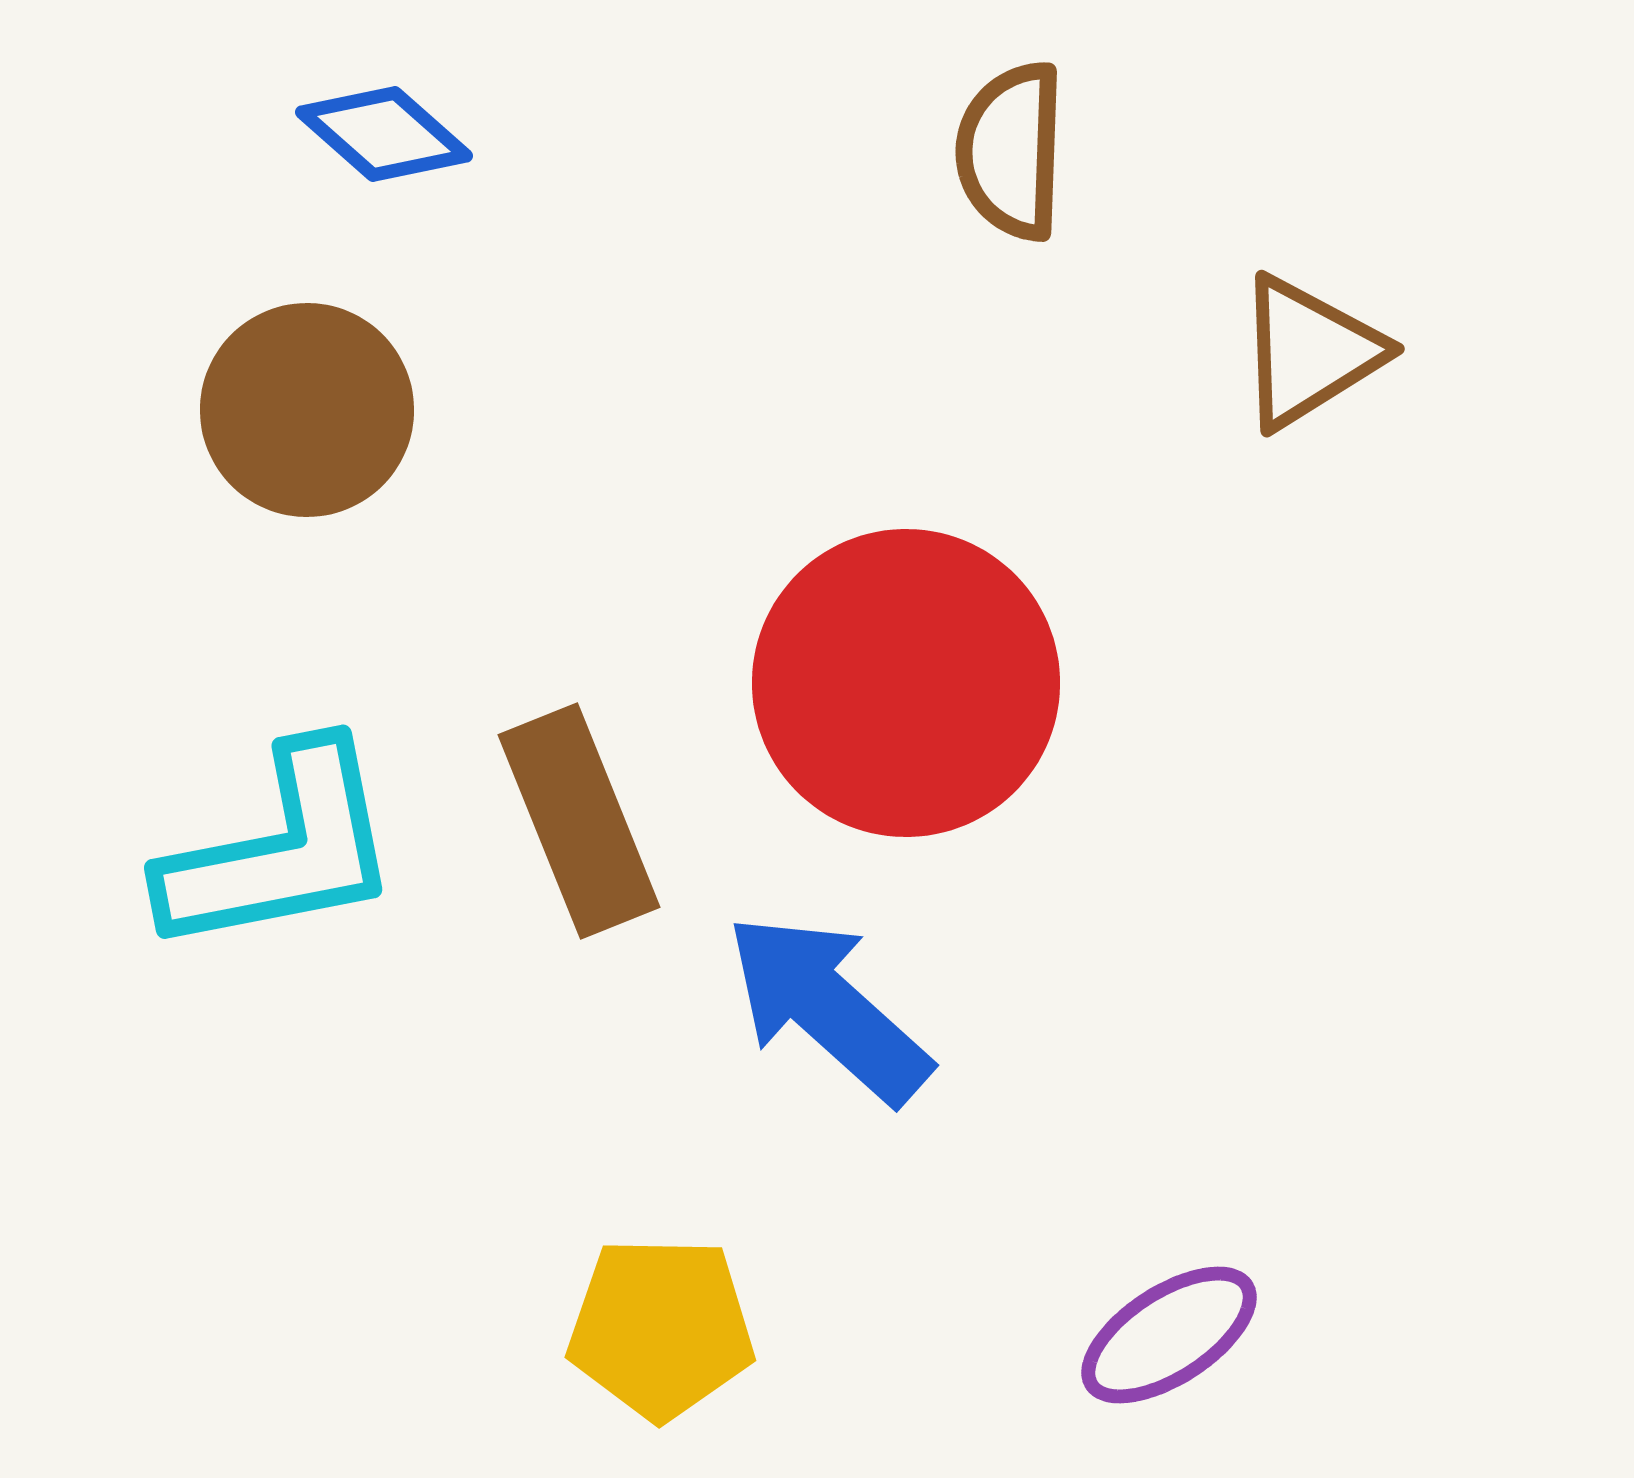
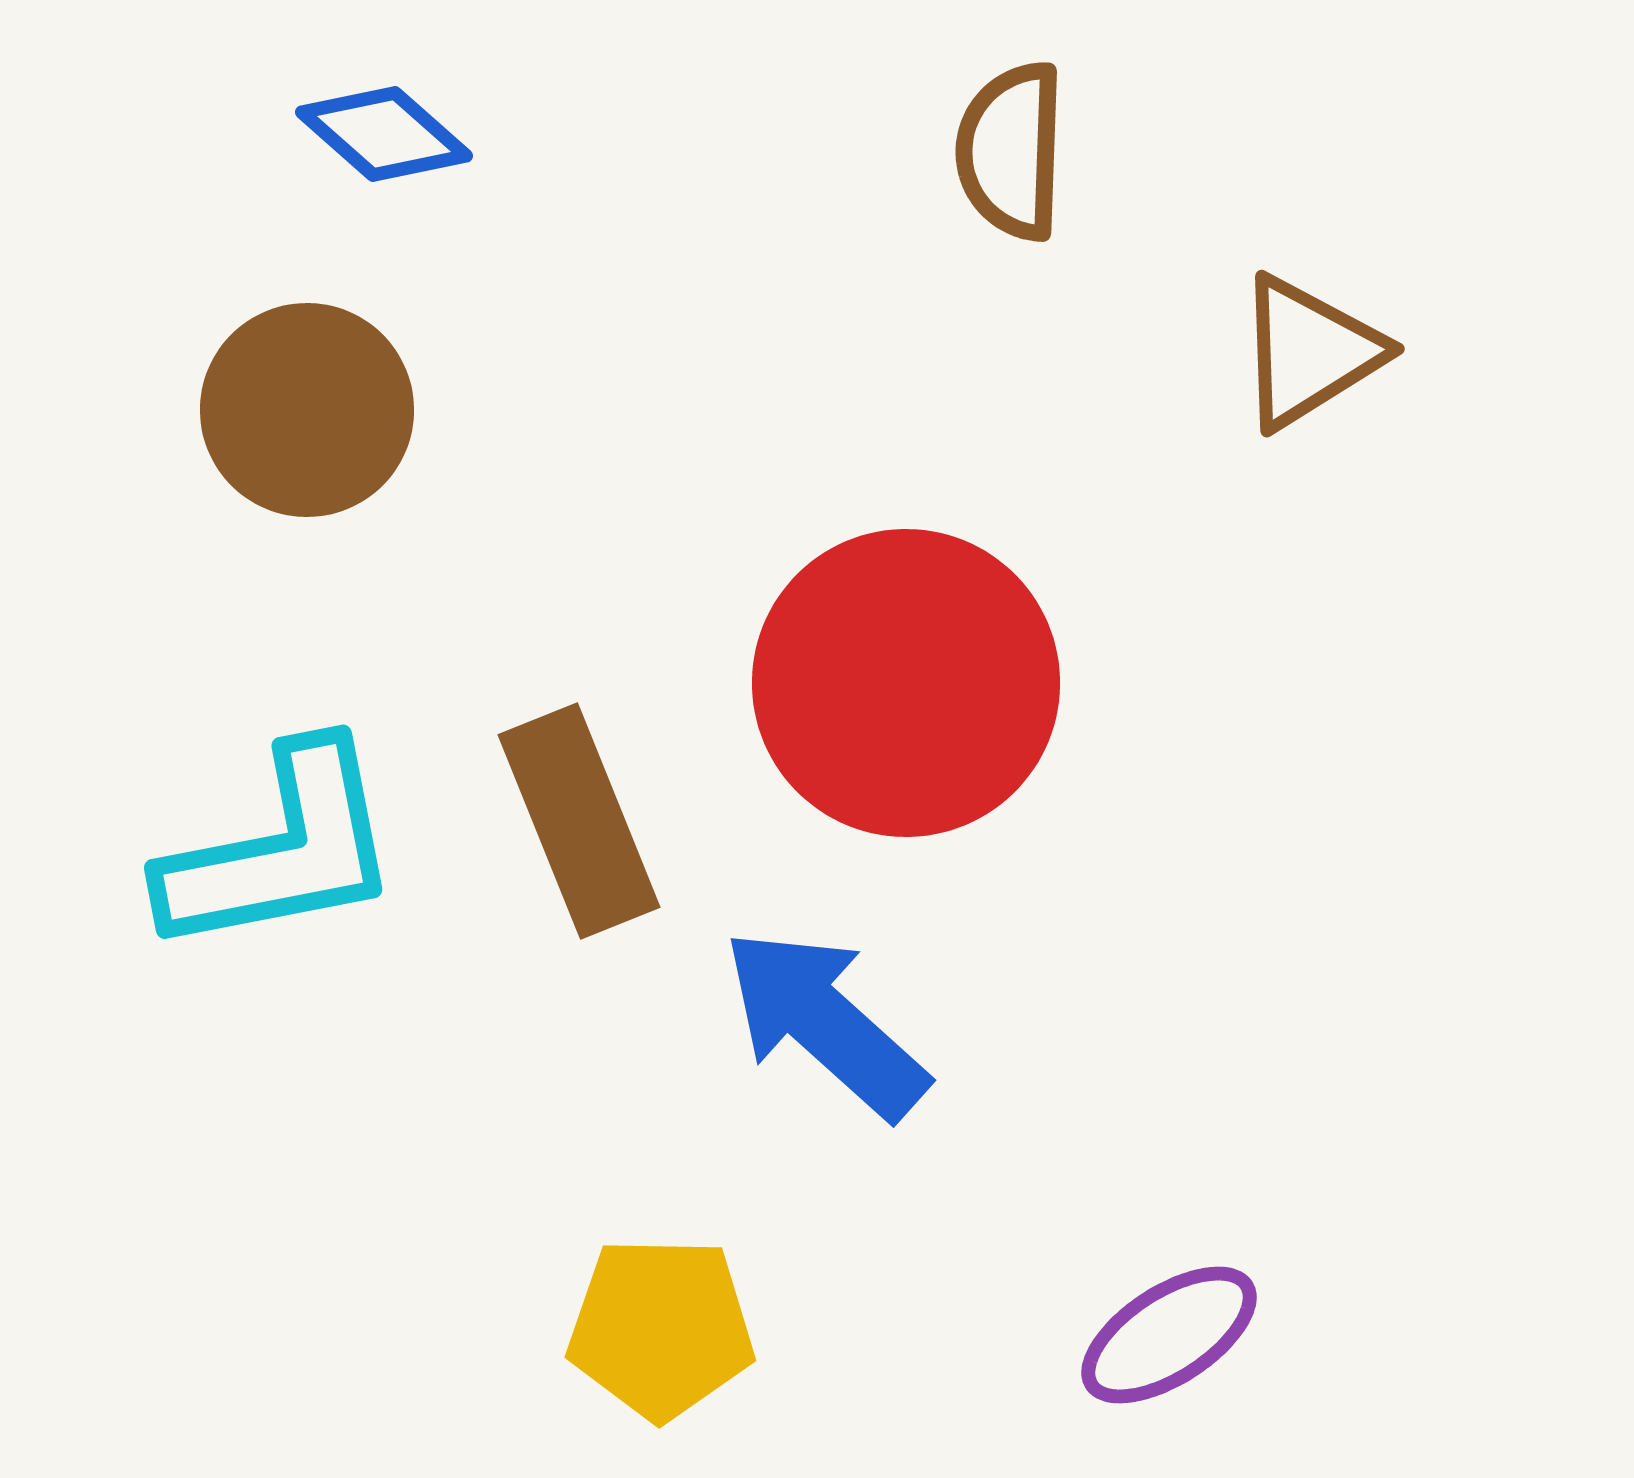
blue arrow: moved 3 px left, 15 px down
